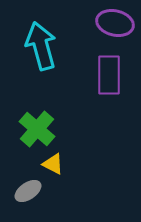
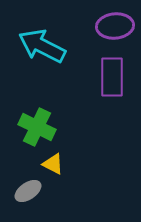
purple ellipse: moved 3 px down; rotated 18 degrees counterclockwise
cyan arrow: moved 1 px right; rotated 48 degrees counterclockwise
purple rectangle: moved 3 px right, 2 px down
green cross: moved 2 px up; rotated 15 degrees counterclockwise
